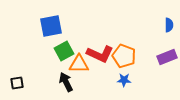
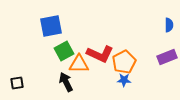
orange pentagon: moved 6 px down; rotated 25 degrees clockwise
